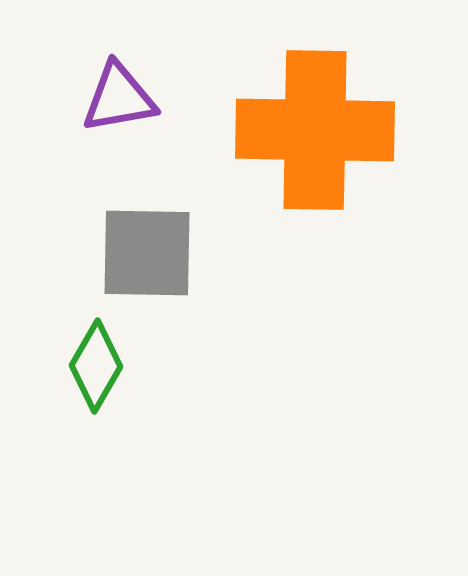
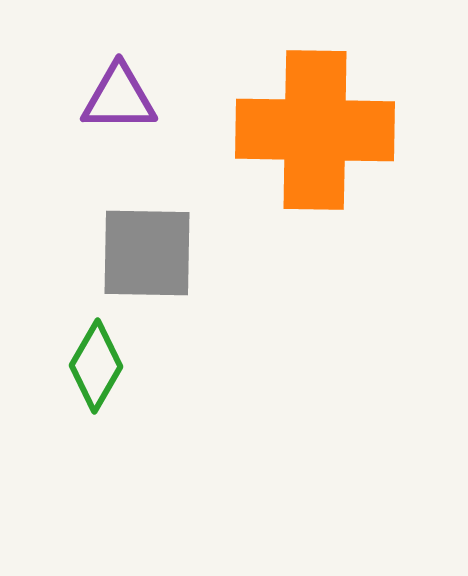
purple triangle: rotated 10 degrees clockwise
